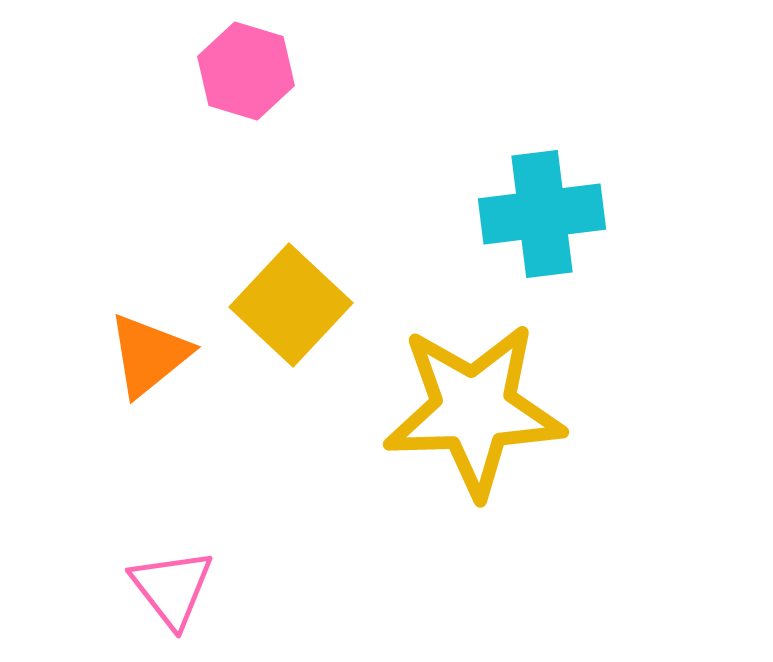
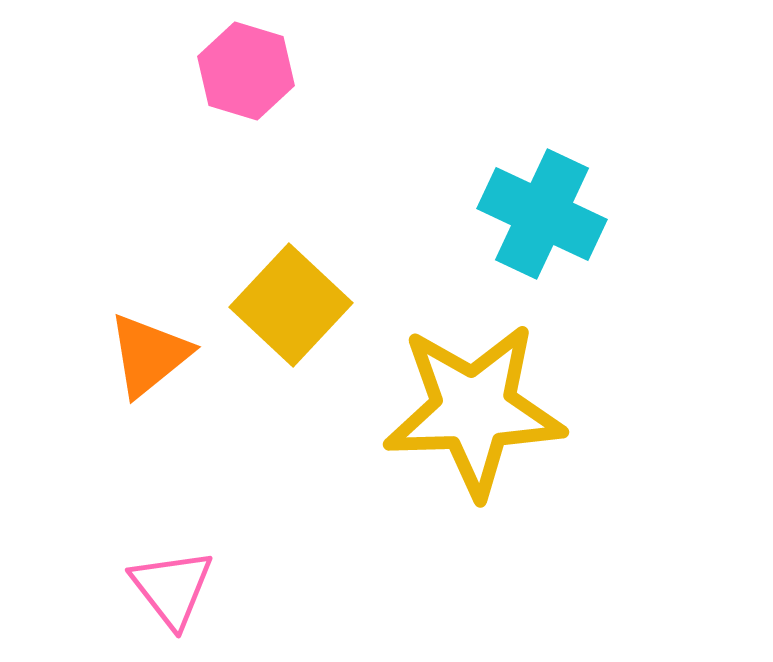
cyan cross: rotated 32 degrees clockwise
